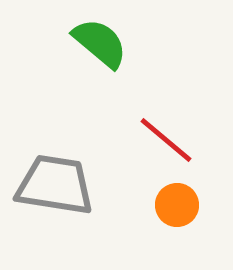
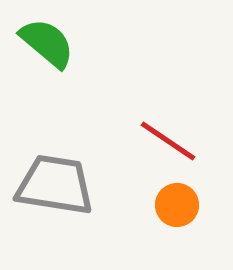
green semicircle: moved 53 px left
red line: moved 2 px right, 1 px down; rotated 6 degrees counterclockwise
